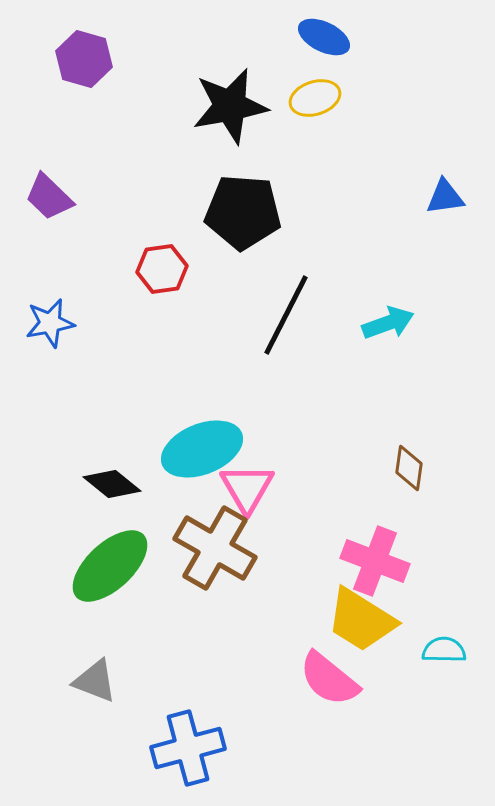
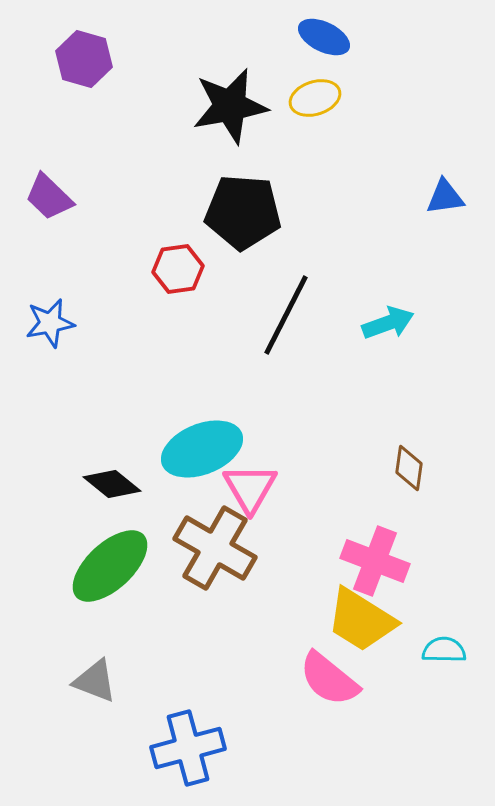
red hexagon: moved 16 px right
pink triangle: moved 3 px right
